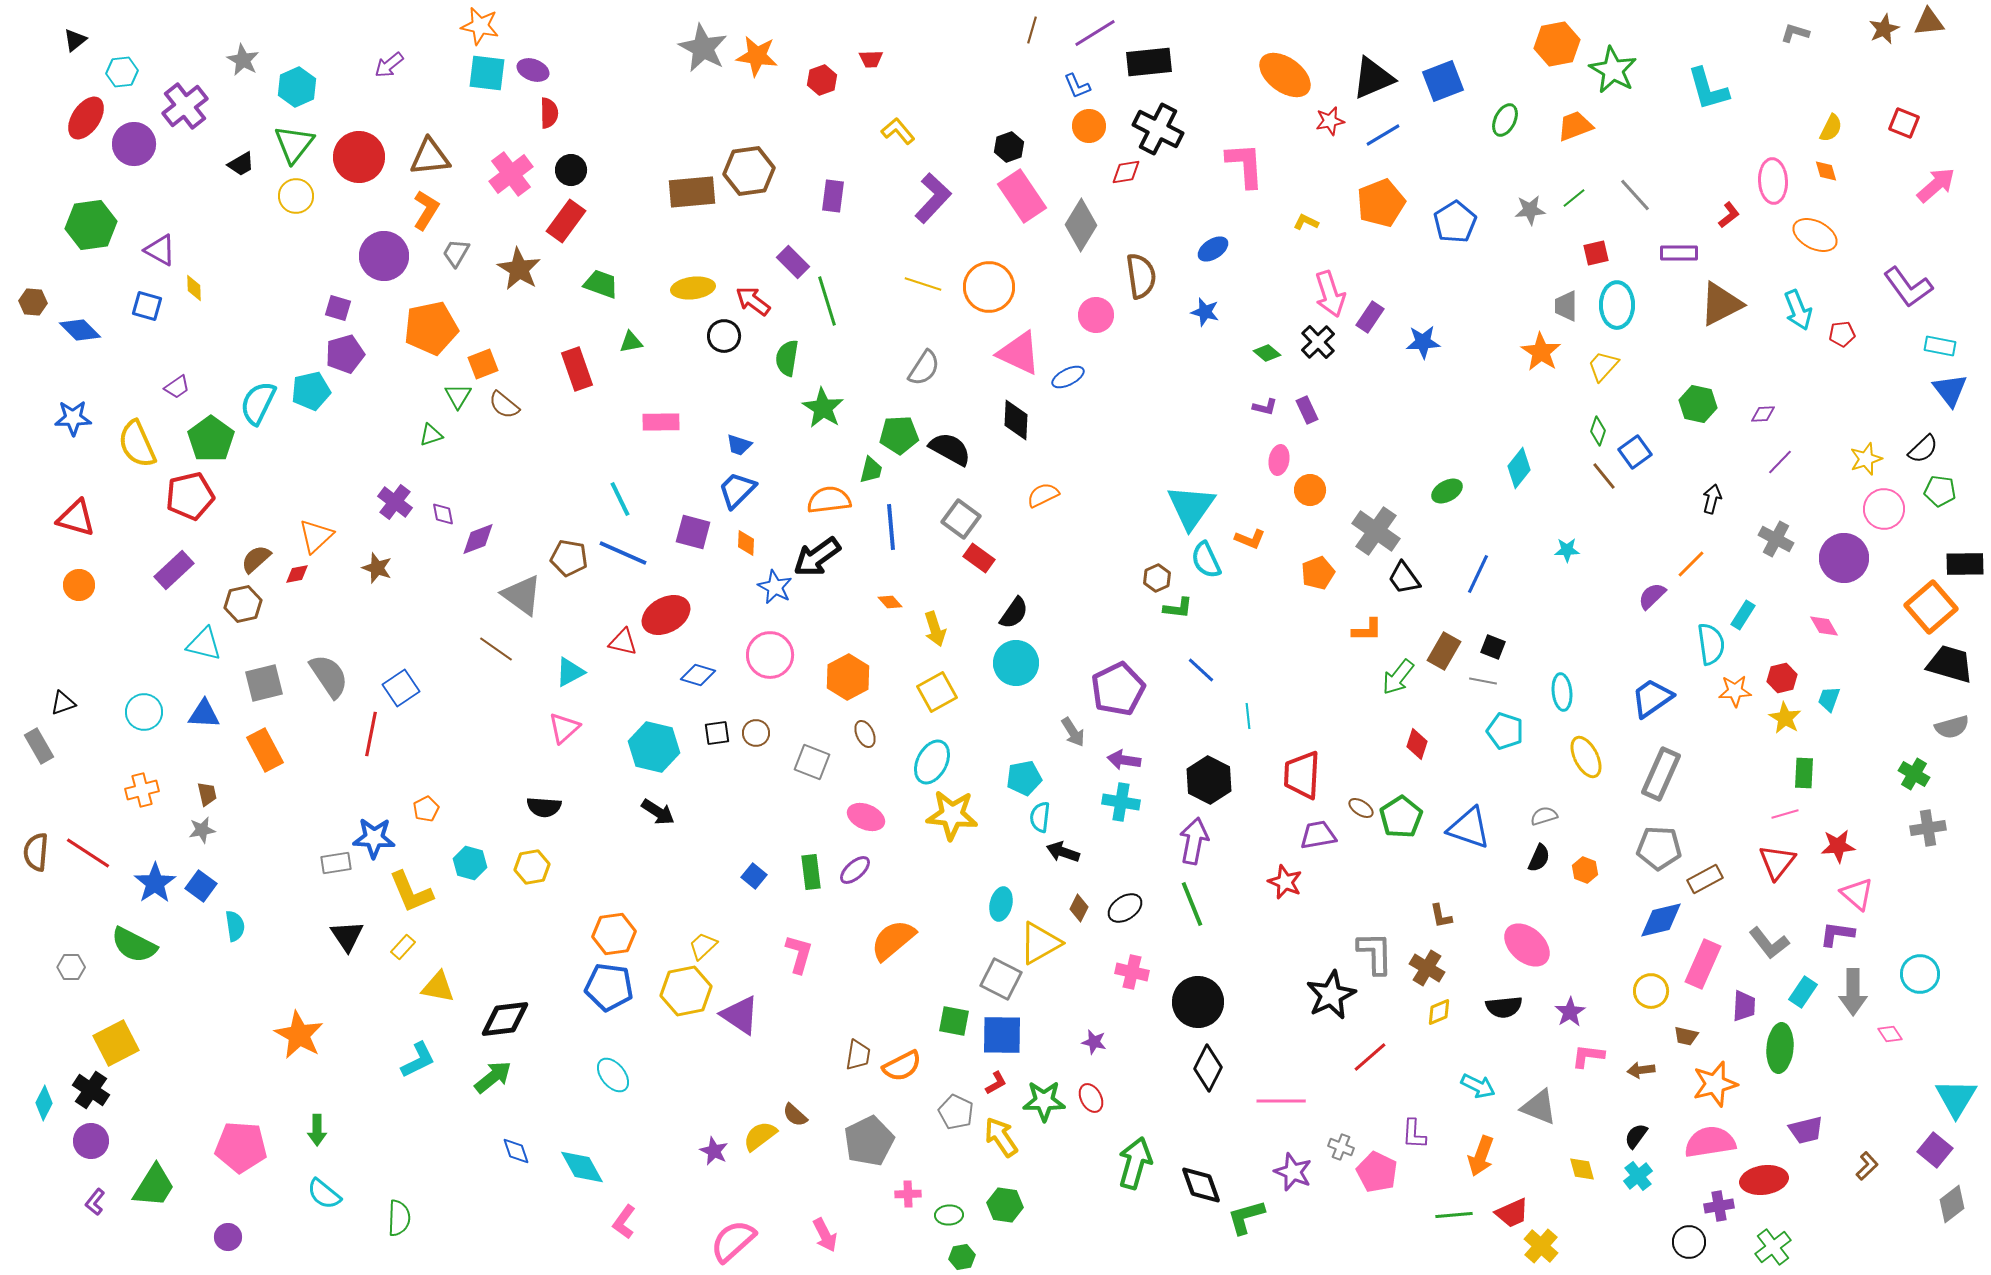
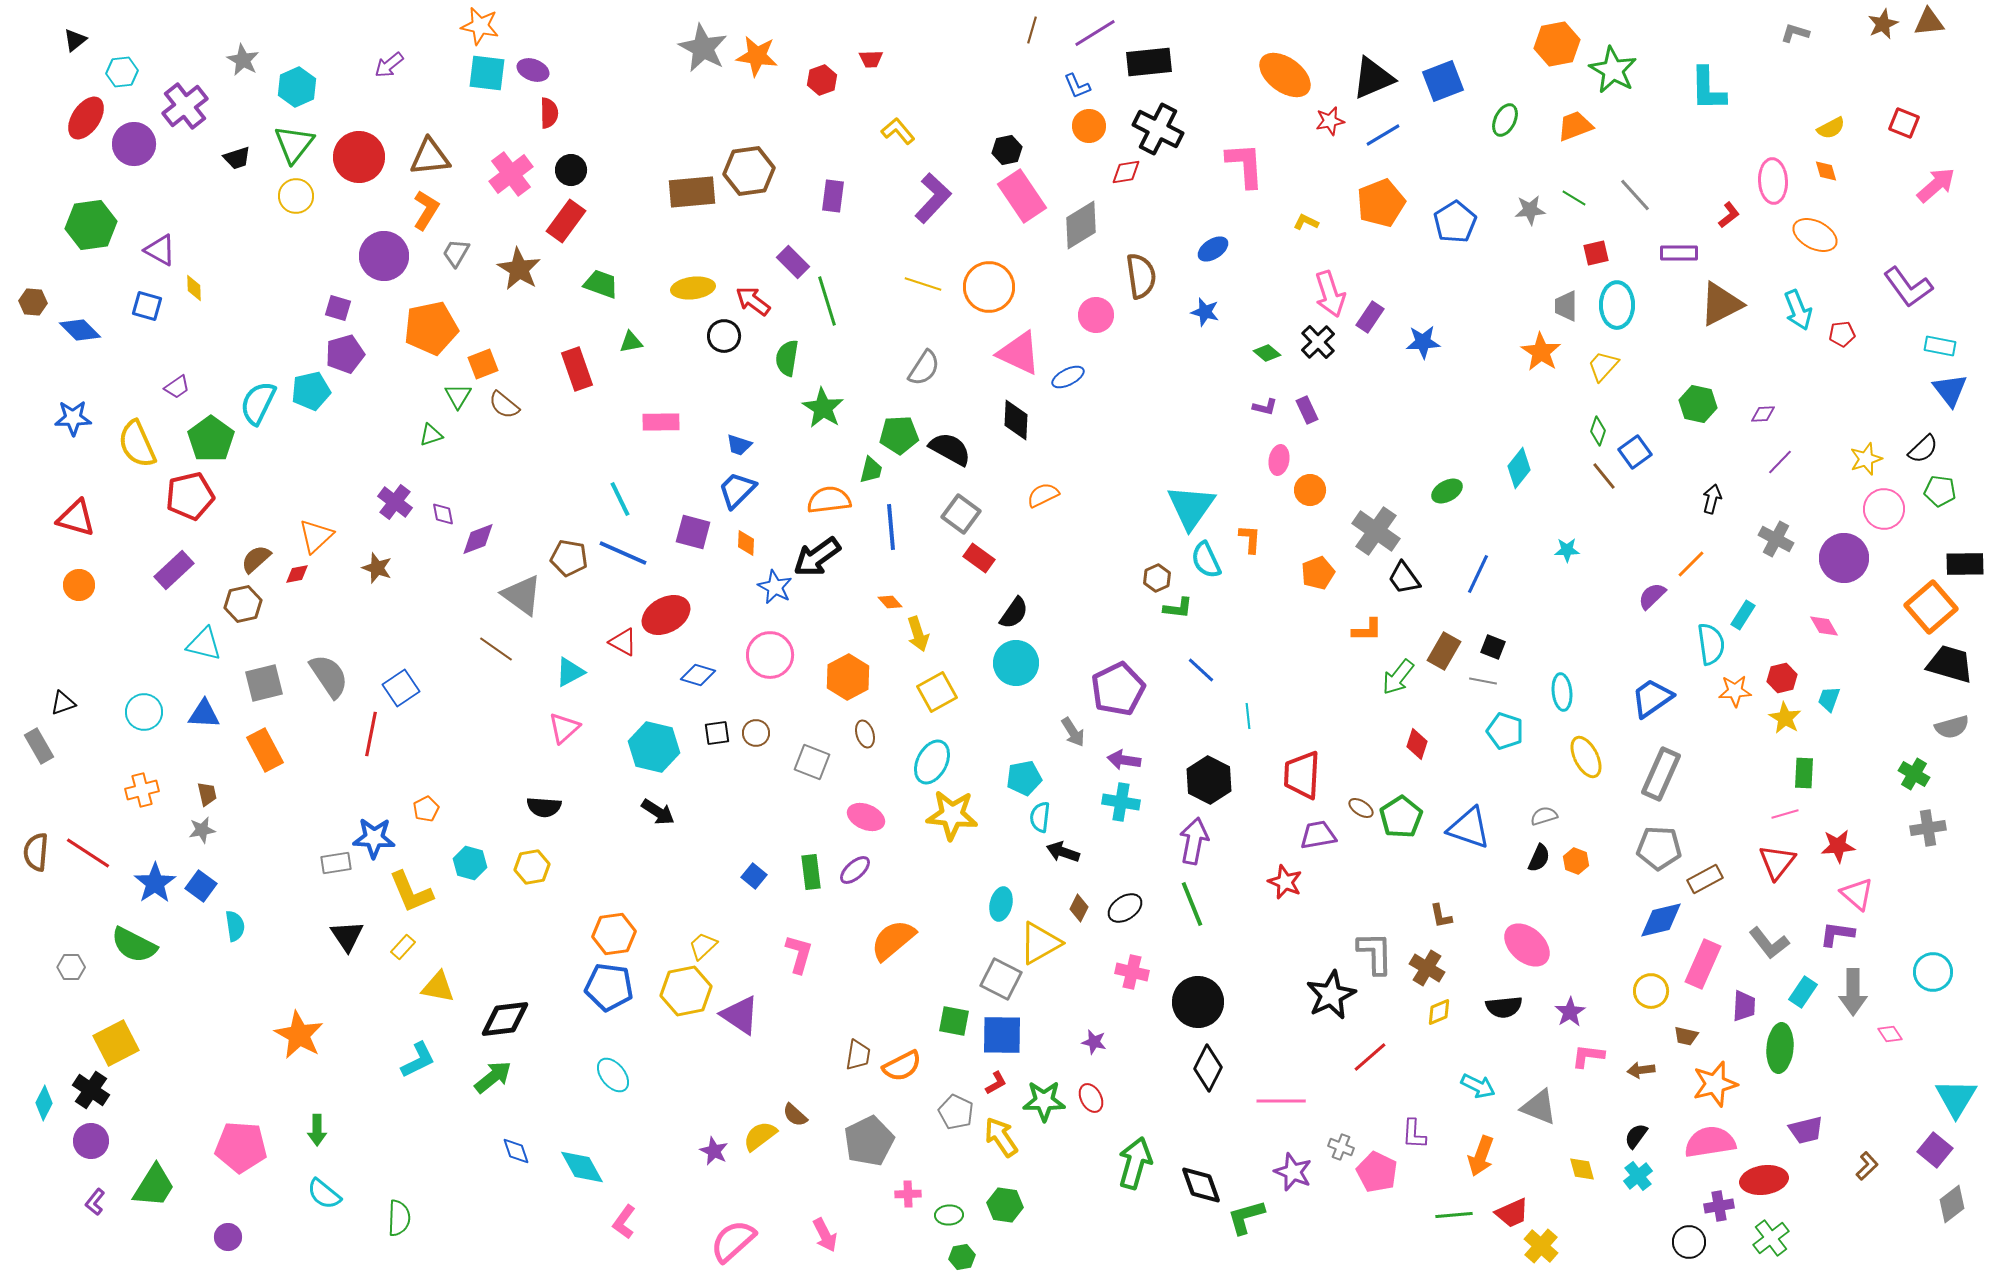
brown star at (1884, 29): moved 1 px left, 5 px up
cyan L-shape at (1708, 89): rotated 15 degrees clockwise
yellow semicircle at (1831, 128): rotated 36 degrees clockwise
black hexagon at (1009, 147): moved 2 px left, 3 px down; rotated 8 degrees clockwise
black trapezoid at (241, 164): moved 4 px left, 6 px up; rotated 12 degrees clockwise
green line at (1574, 198): rotated 70 degrees clockwise
gray diamond at (1081, 225): rotated 27 degrees clockwise
gray square at (961, 519): moved 5 px up
orange L-shape at (1250, 539): rotated 108 degrees counterclockwise
yellow arrow at (935, 629): moved 17 px left, 5 px down
red triangle at (623, 642): rotated 16 degrees clockwise
brown ellipse at (865, 734): rotated 8 degrees clockwise
orange hexagon at (1585, 870): moved 9 px left, 9 px up
cyan circle at (1920, 974): moved 13 px right, 2 px up
green cross at (1773, 1247): moved 2 px left, 9 px up
